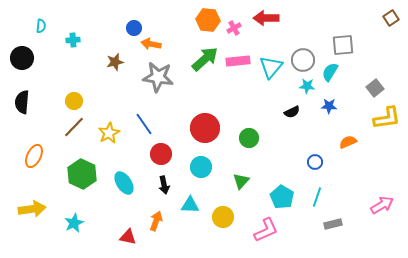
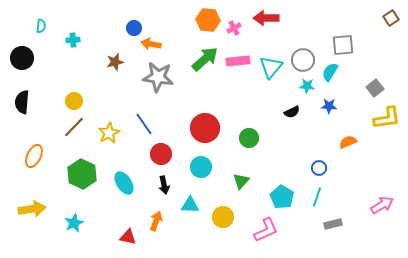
blue circle at (315, 162): moved 4 px right, 6 px down
